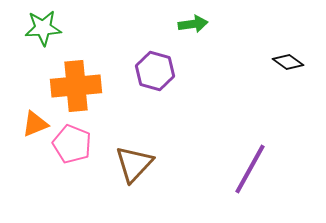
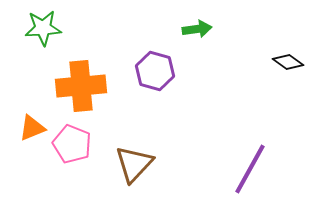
green arrow: moved 4 px right, 5 px down
orange cross: moved 5 px right
orange triangle: moved 3 px left, 4 px down
